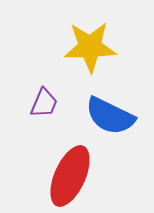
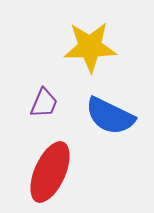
red ellipse: moved 20 px left, 4 px up
